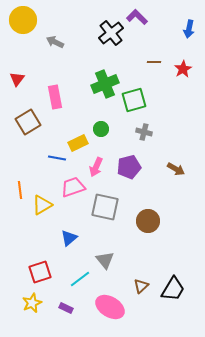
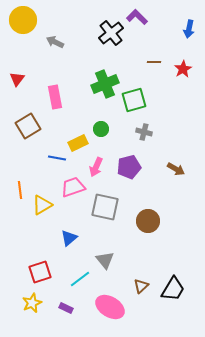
brown square: moved 4 px down
